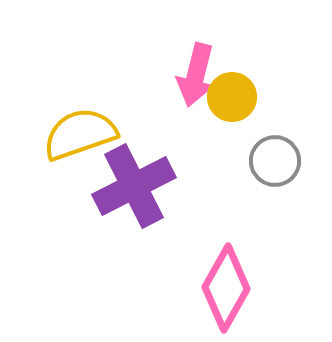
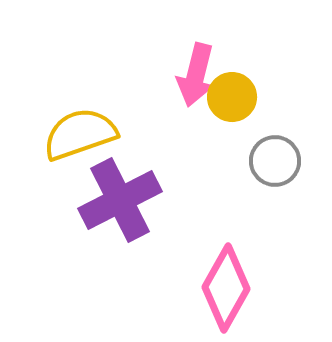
purple cross: moved 14 px left, 14 px down
